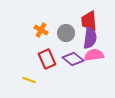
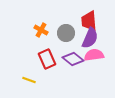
purple semicircle: rotated 15 degrees clockwise
